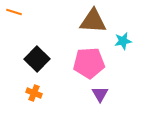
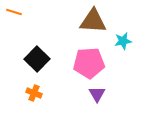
purple triangle: moved 3 px left
